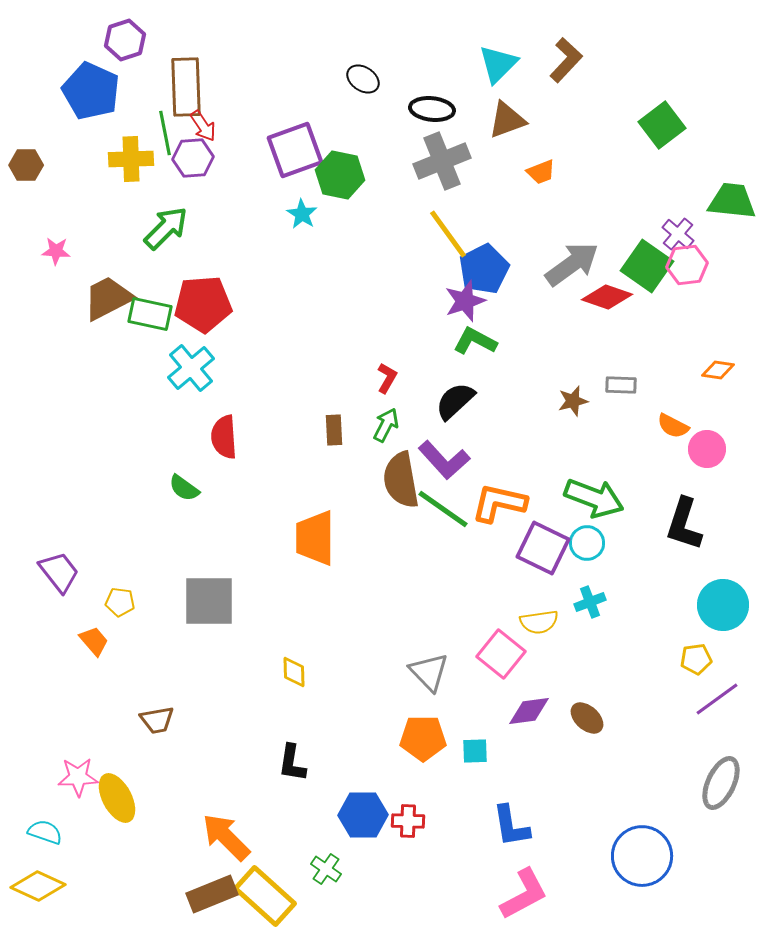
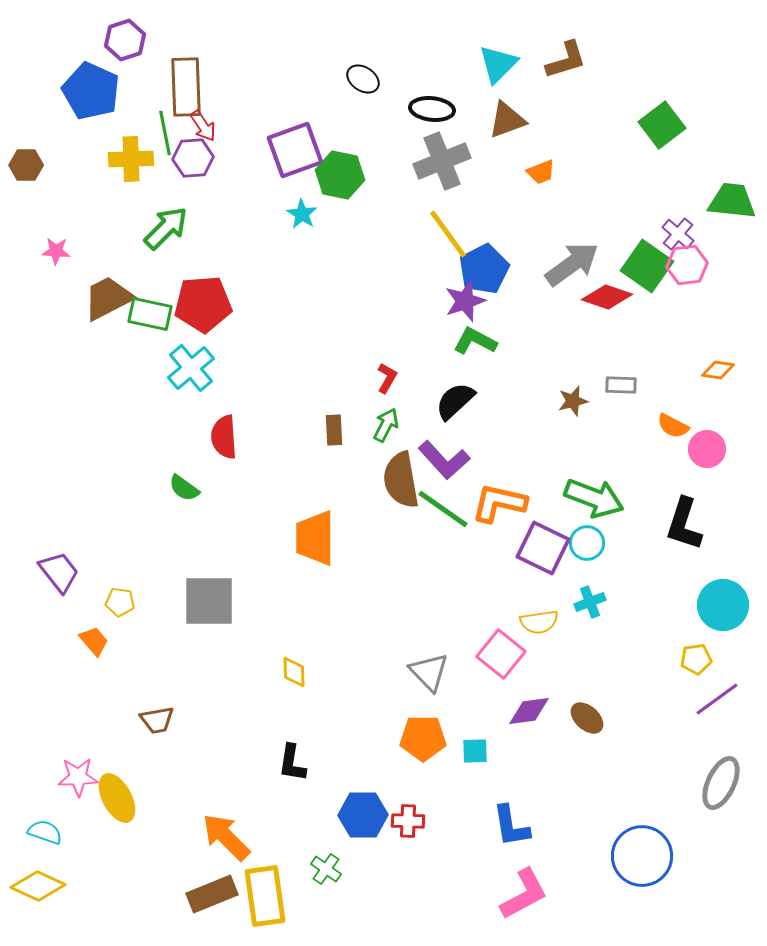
brown L-shape at (566, 60): rotated 30 degrees clockwise
yellow rectangle at (265, 896): rotated 40 degrees clockwise
